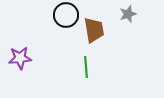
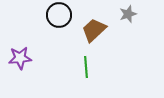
black circle: moved 7 px left
brown trapezoid: rotated 124 degrees counterclockwise
